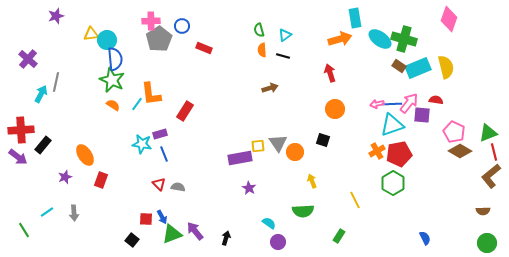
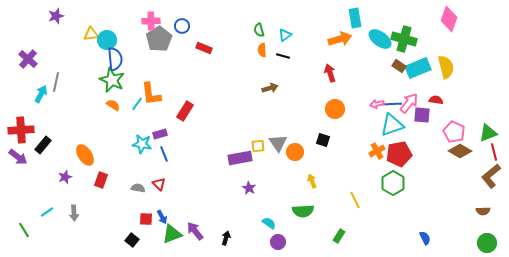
gray semicircle at (178, 187): moved 40 px left, 1 px down
